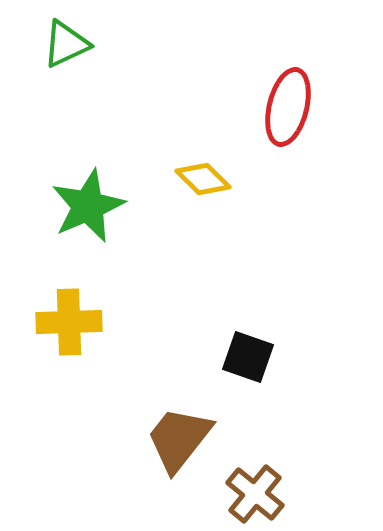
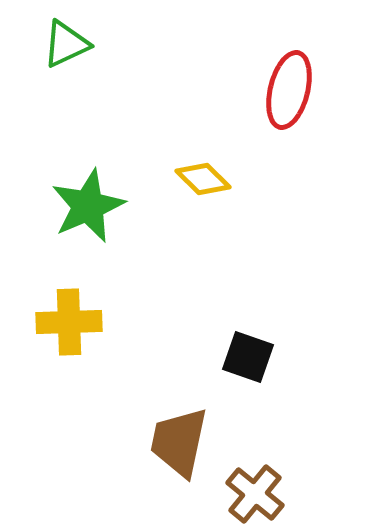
red ellipse: moved 1 px right, 17 px up
brown trapezoid: moved 3 px down; rotated 26 degrees counterclockwise
